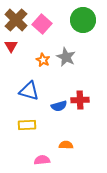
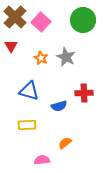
brown cross: moved 1 px left, 3 px up
pink square: moved 1 px left, 2 px up
orange star: moved 2 px left, 2 px up
red cross: moved 4 px right, 7 px up
orange semicircle: moved 1 px left, 2 px up; rotated 40 degrees counterclockwise
